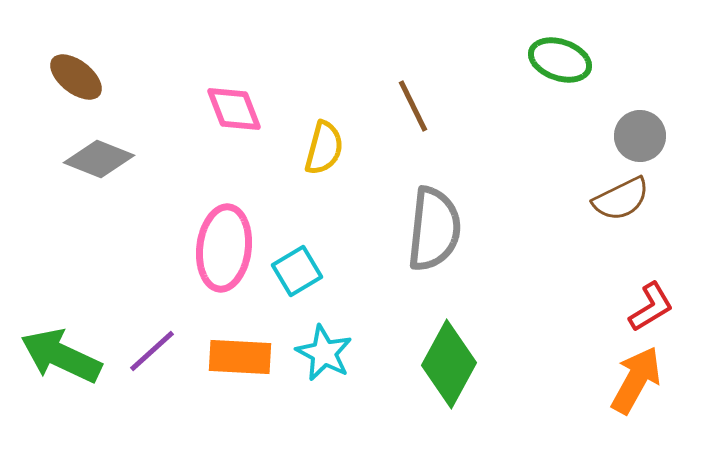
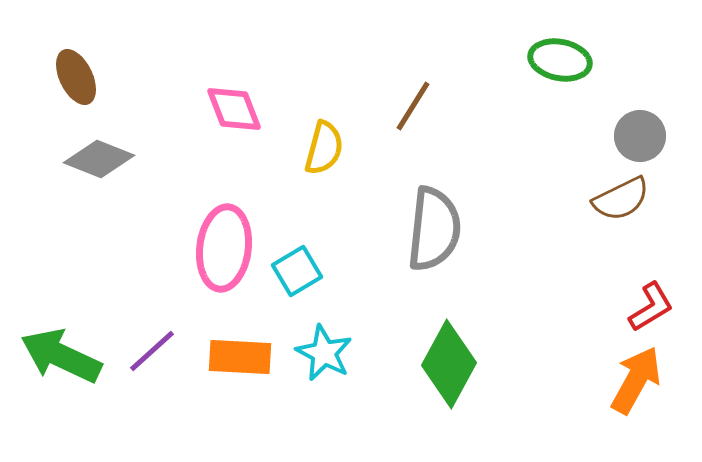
green ellipse: rotated 8 degrees counterclockwise
brown ellipse: rotated 26 degrees clockwise
brown line: rotated 58 degrees clockwise
